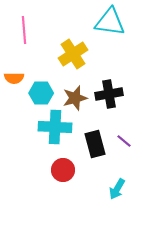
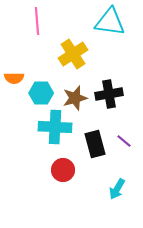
pink line: moved 13 px right, 9 px up
